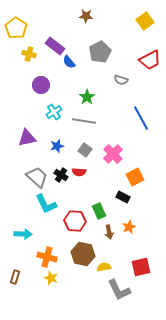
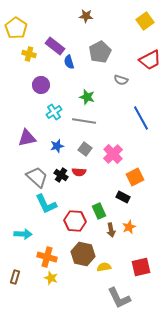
blue semicircle: rotated 24 degrees clockwise
green star: rotated 21 degrees counterclockwise
gray square: moved 1 px up
brown arrow: moved 2 px right, 2 px up
gray L-shape: moved 8 px down
